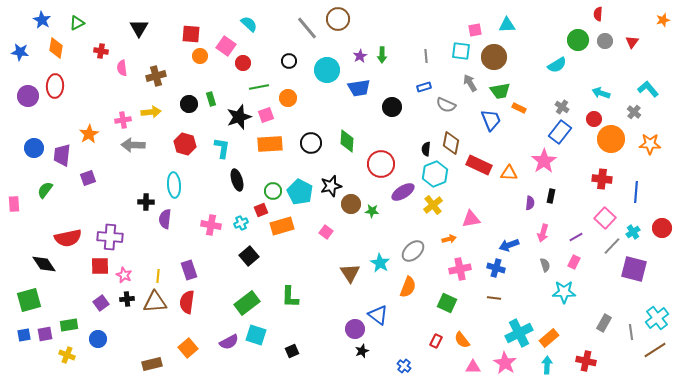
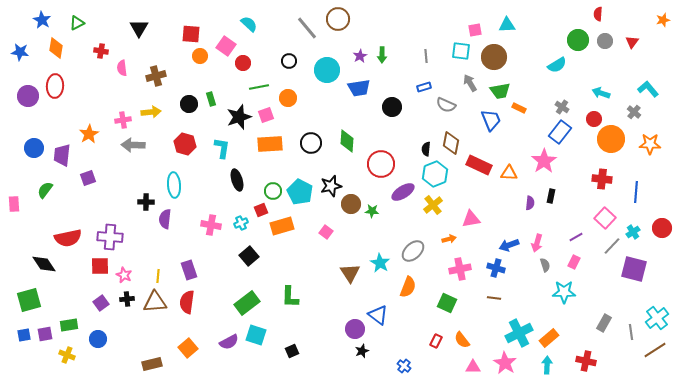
pink arrow at (543, 233): moved 6 px left, 10 px down
